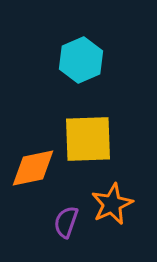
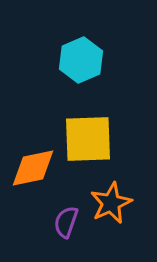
orange star: moved 1 px left, 1 px up
